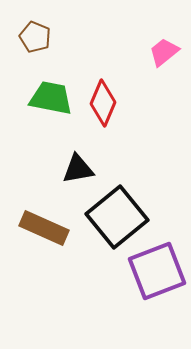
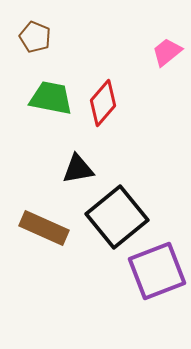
pink trapezoid: moved 3 px right
red diamond: rotated 18 degrees clockwise
